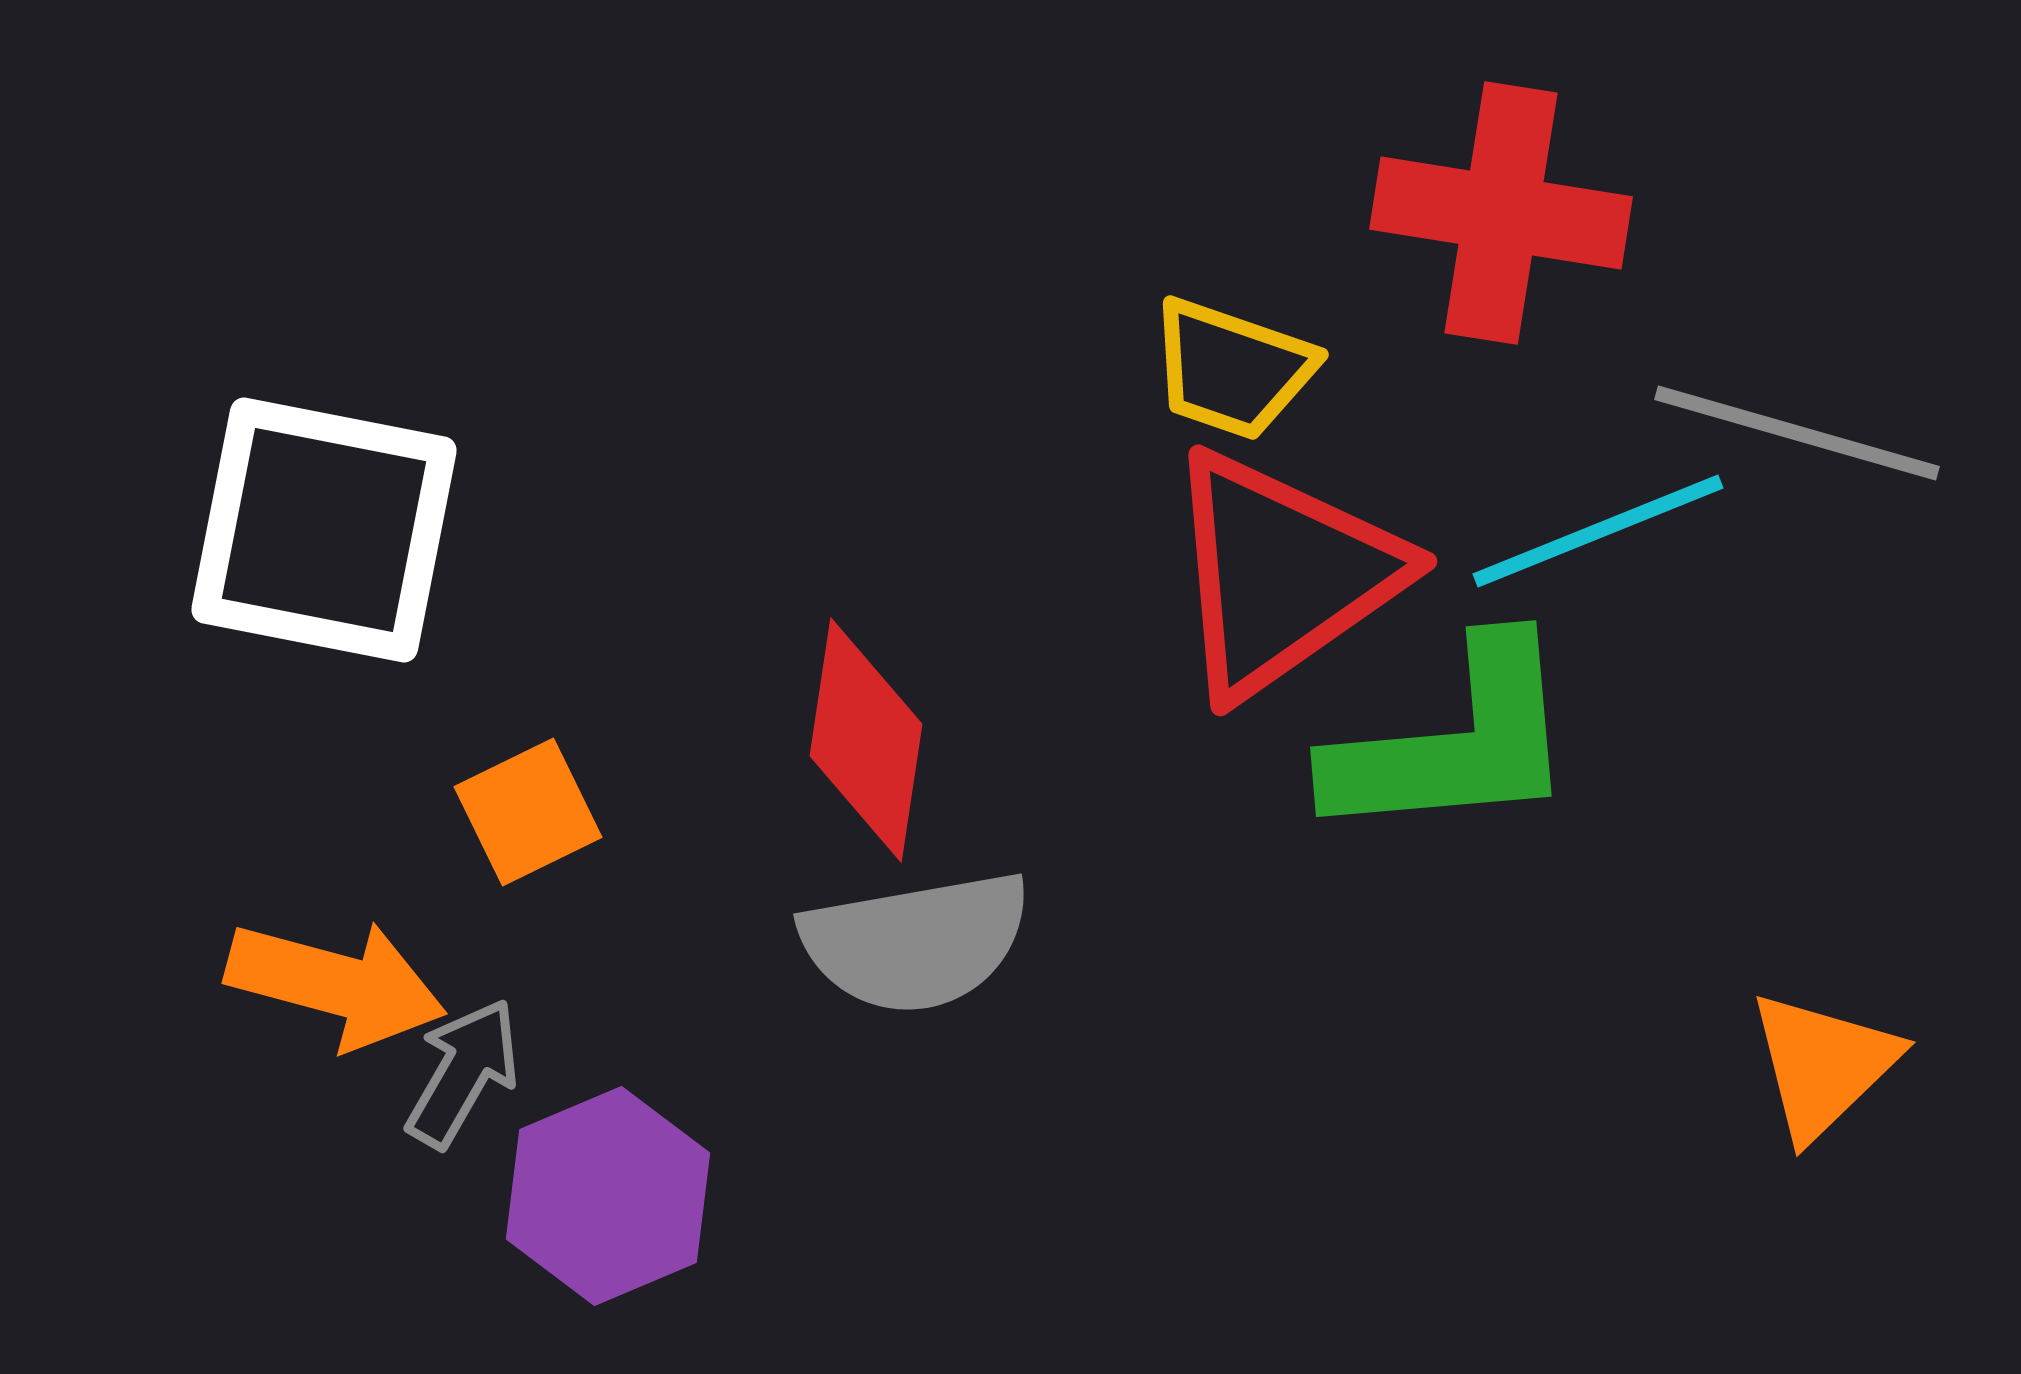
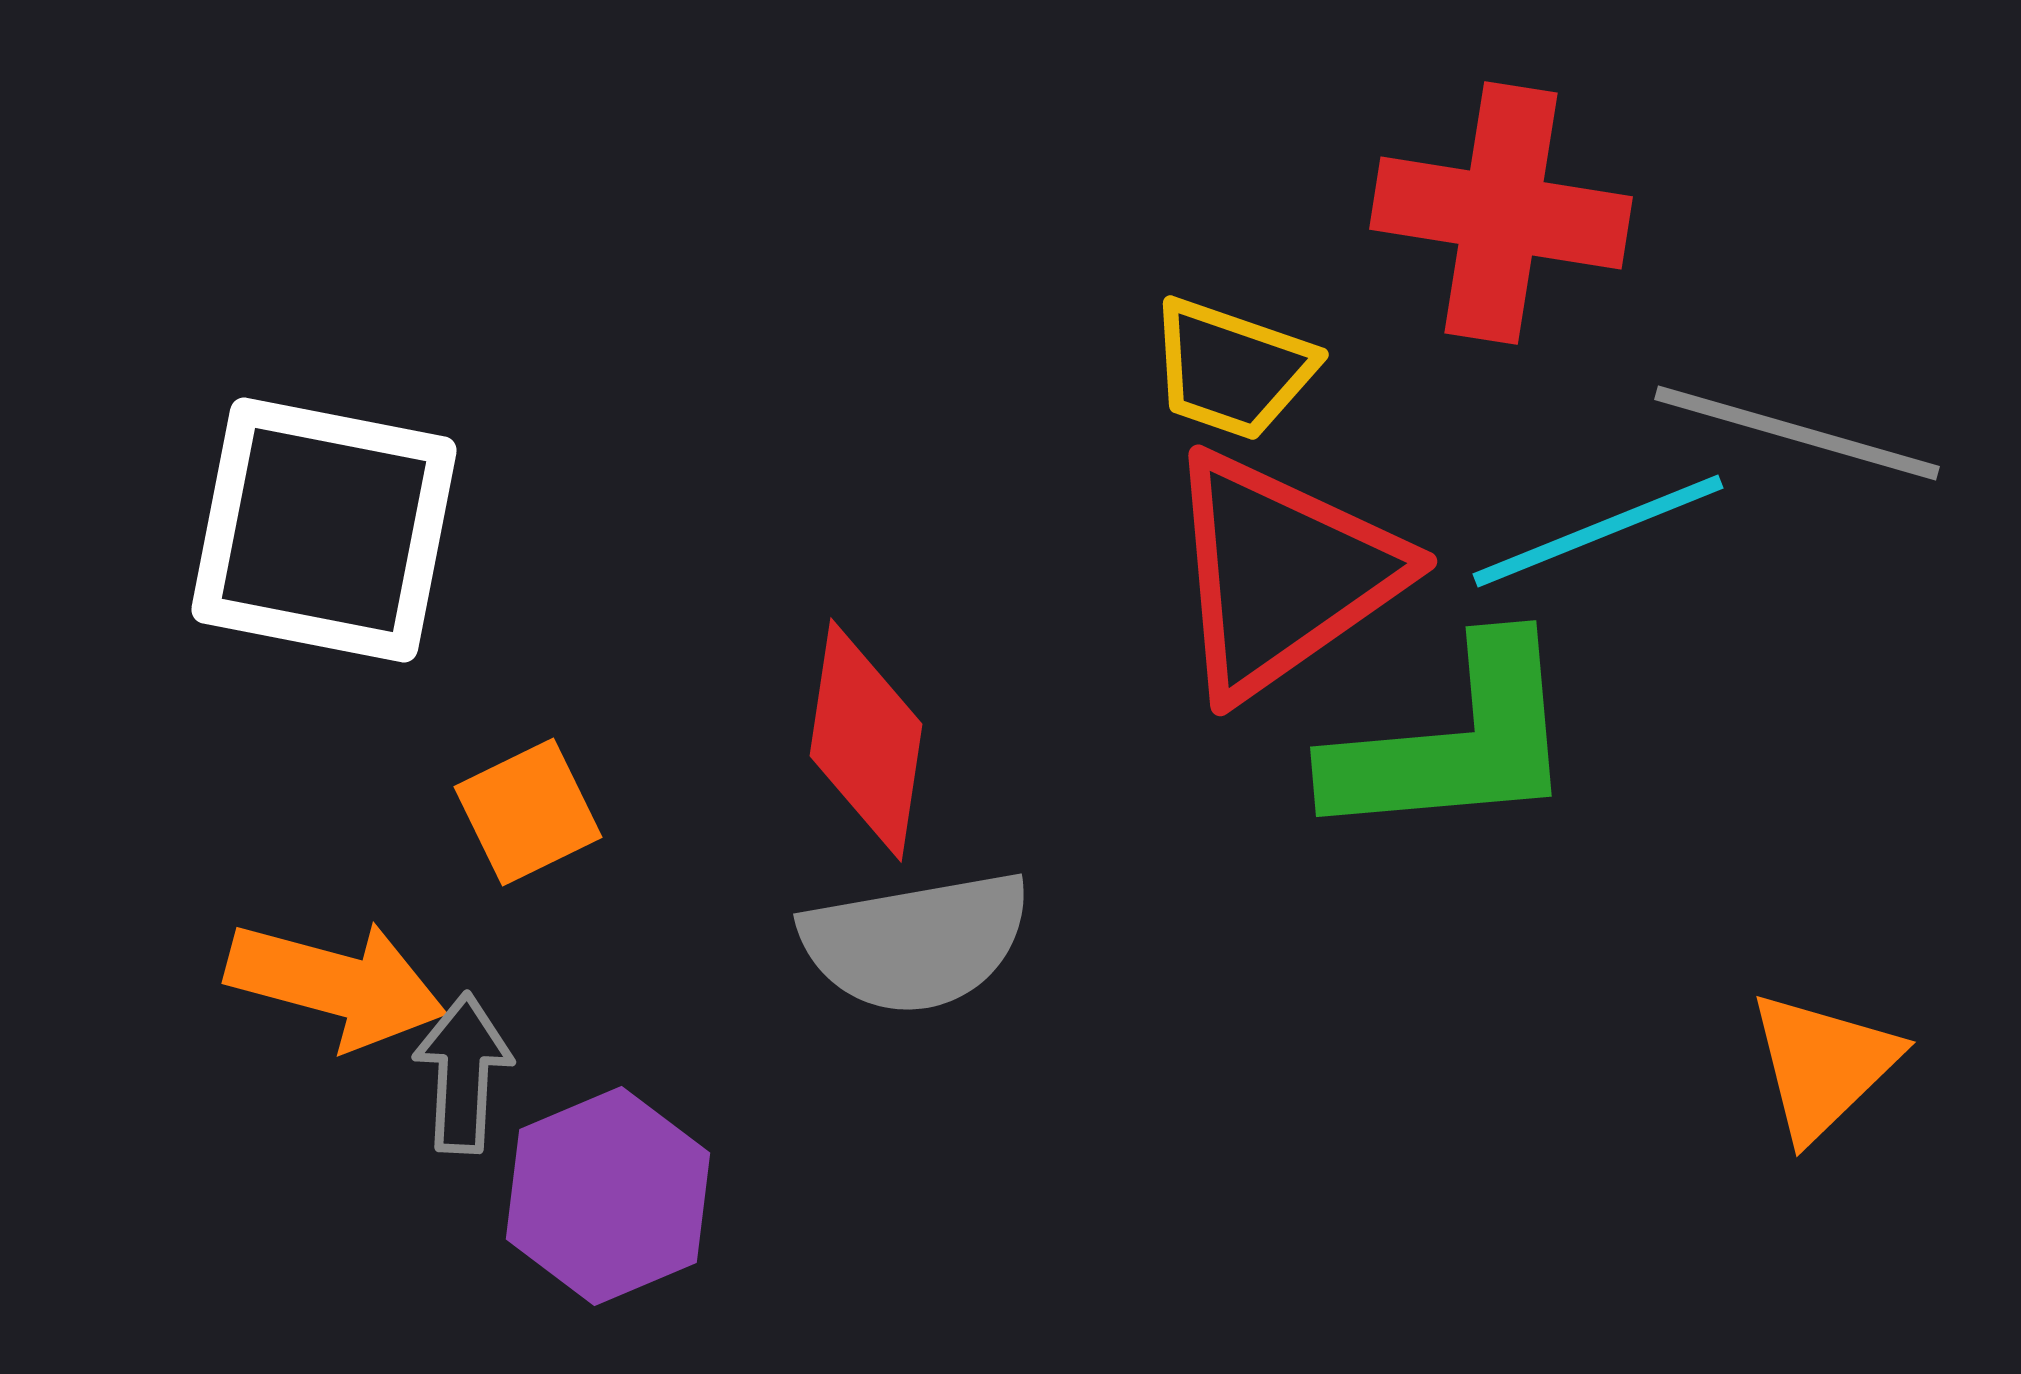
gray arrow: rotated 27 degrees counterclockwise
